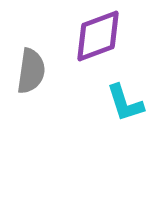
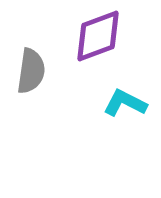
cyan L-shape: rotated 135 degrees clockwise
